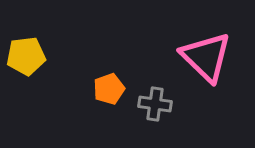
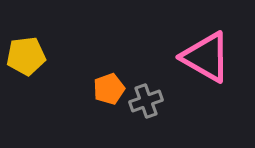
pink triangle: rotated 14 degrees counterclockwise
gray cross: moved 9 px left, 3 px up; rotated 28 degrees counterclockwise
